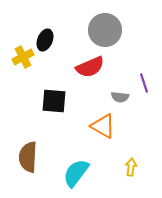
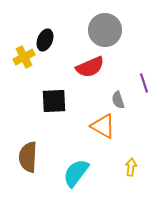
yellow cross: moved 1 px right
gray semicircle: moved 2 px left, 3 px down; rotated 66 degrees clockwise
black square: rotated 8 degrees counterclockwise
